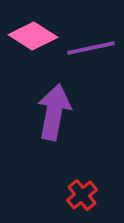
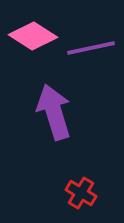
purple arrow: rotated 28 degrees counterclockwise
red cross: moved 1 px left, 2 px up; rotated 20 degrees counterclockwise
